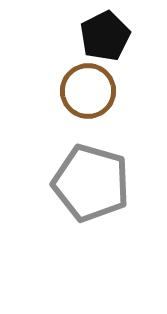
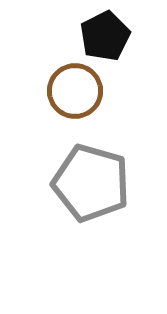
brown circle: moved 13 px left
